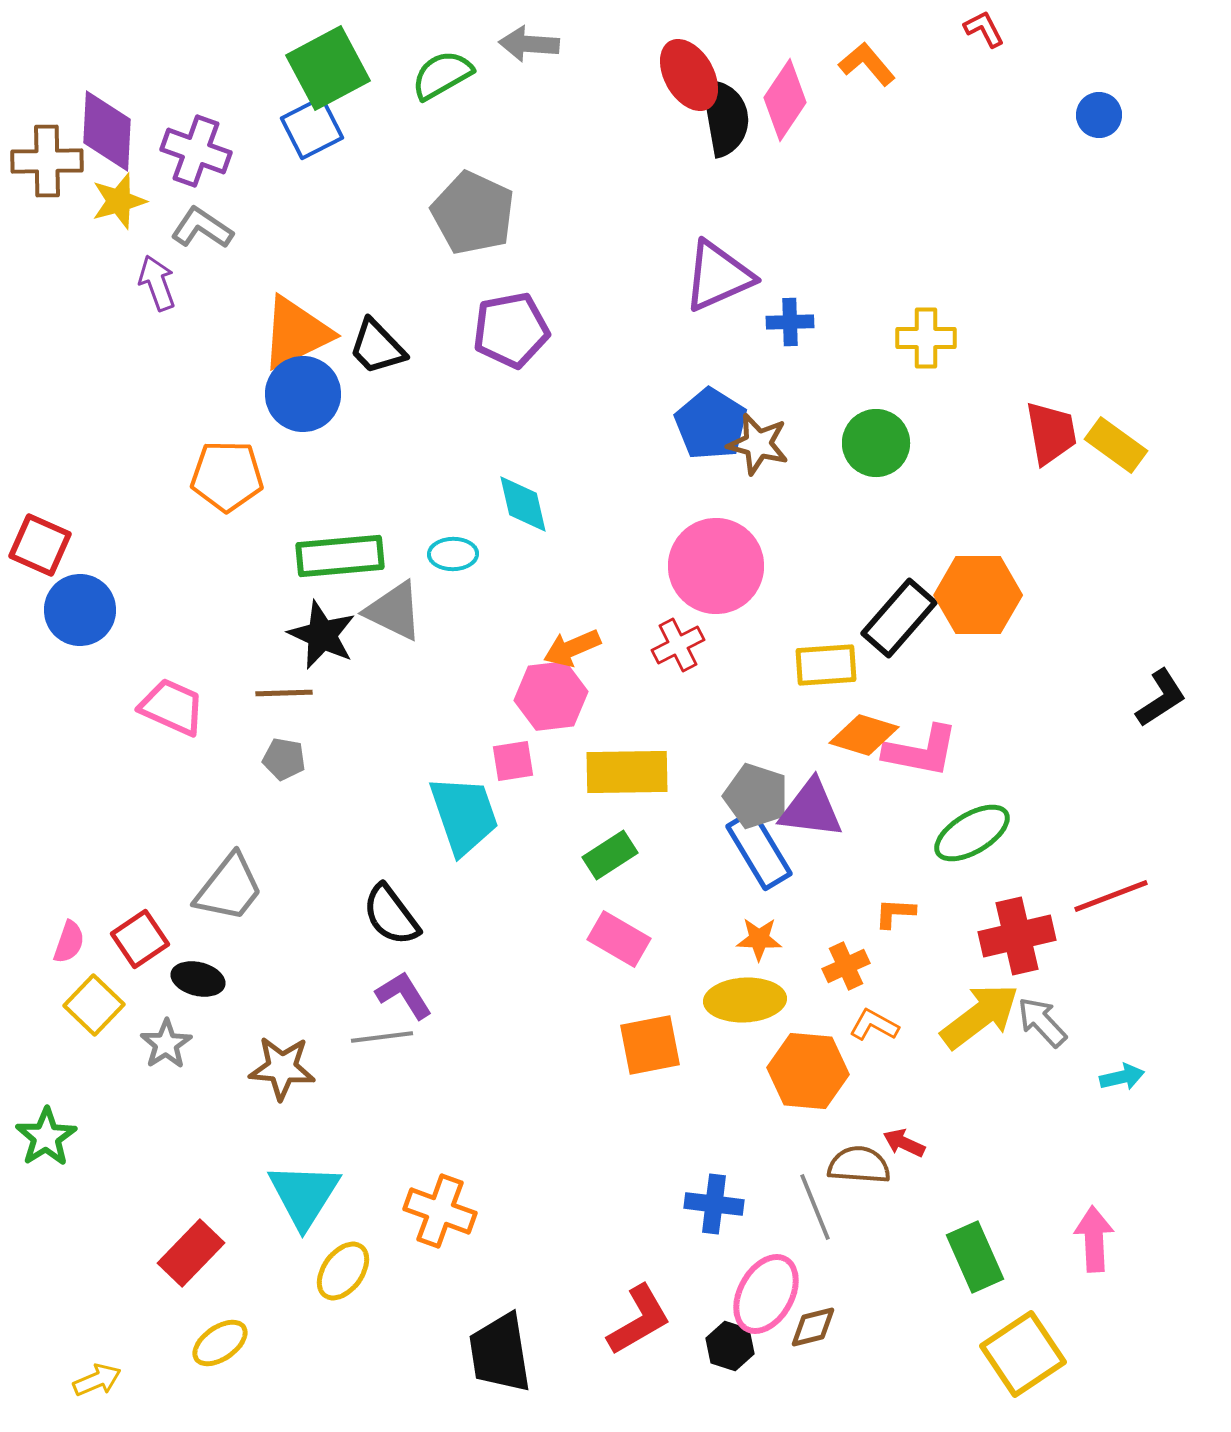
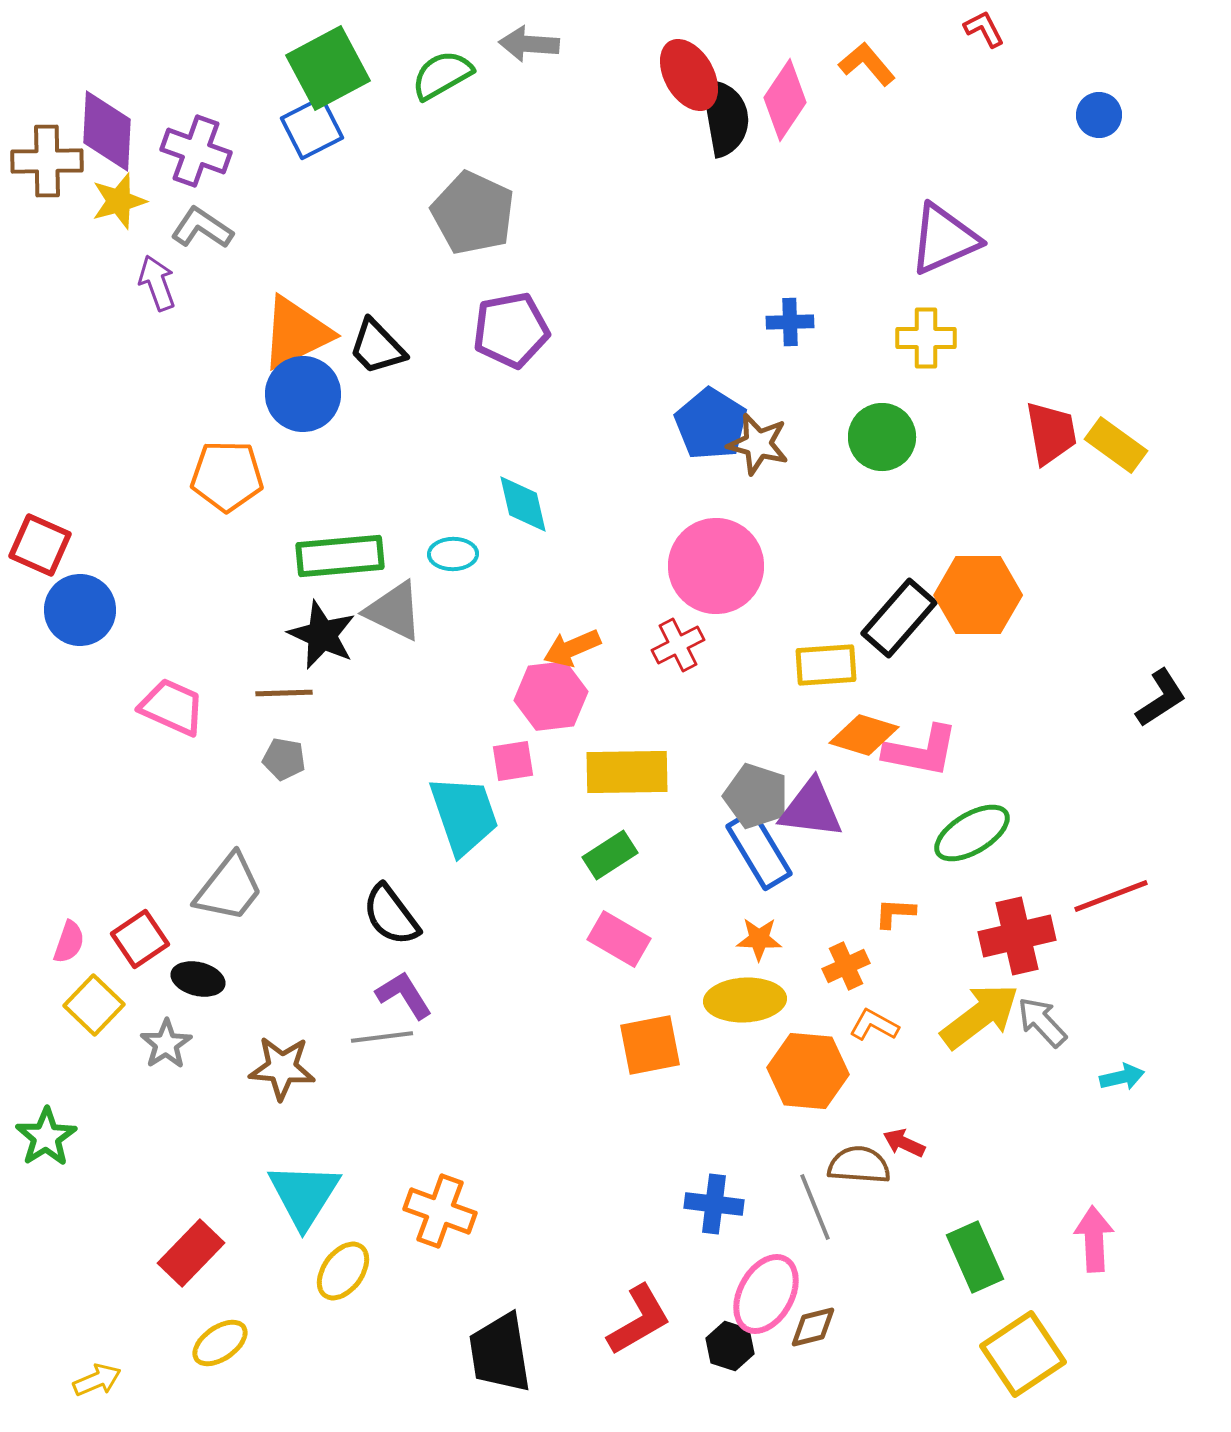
purple triangle at (718, 276): moved 226 px right, 37 px up
green circle at (876, 443): moved 6 px right, 6 px up
